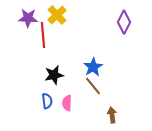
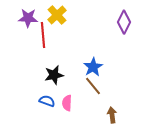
blue semicircle: rotated 63 degrees counterclockwise
